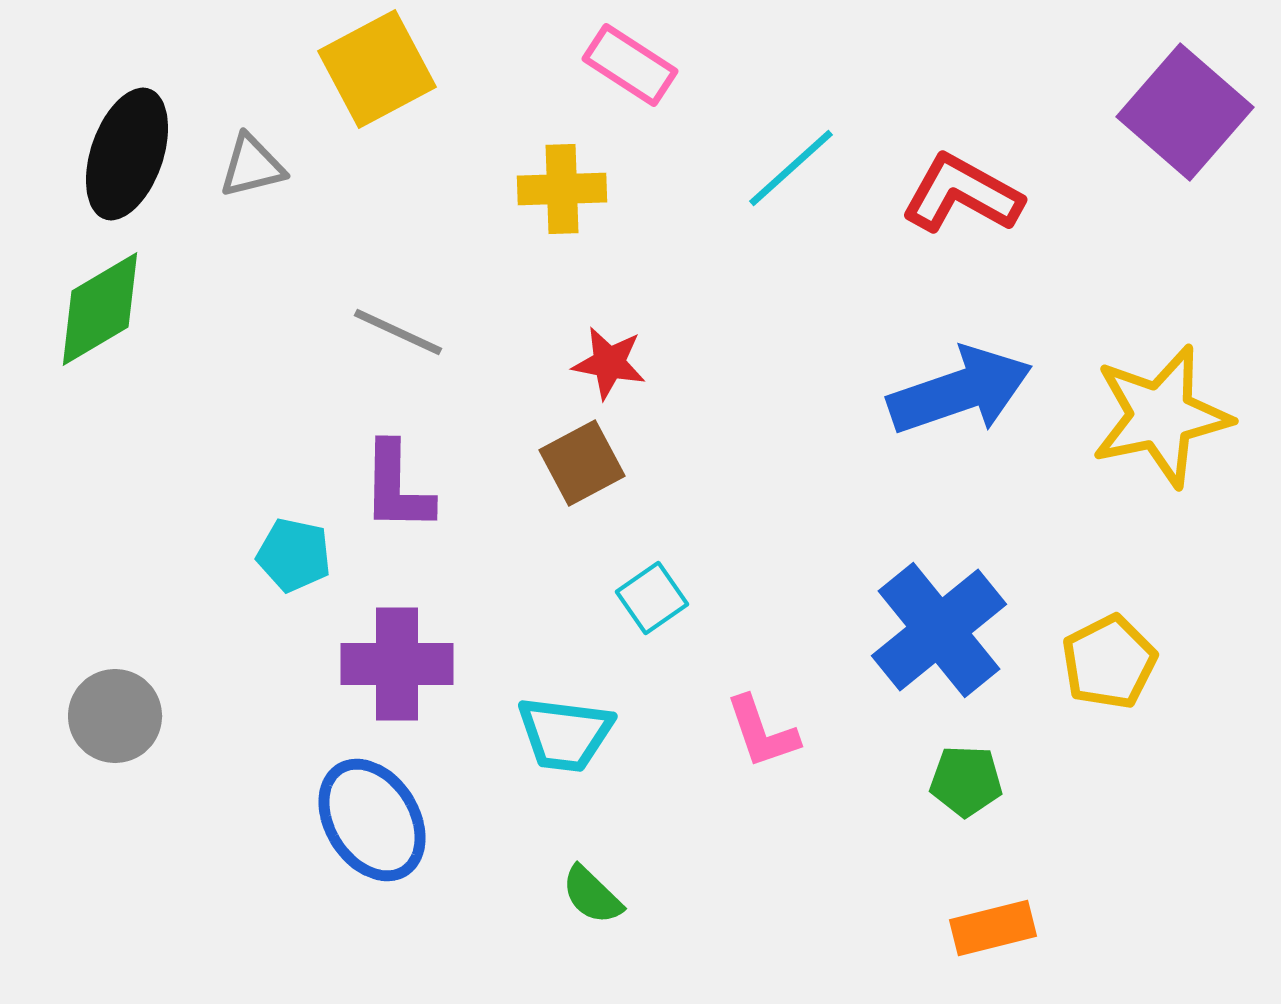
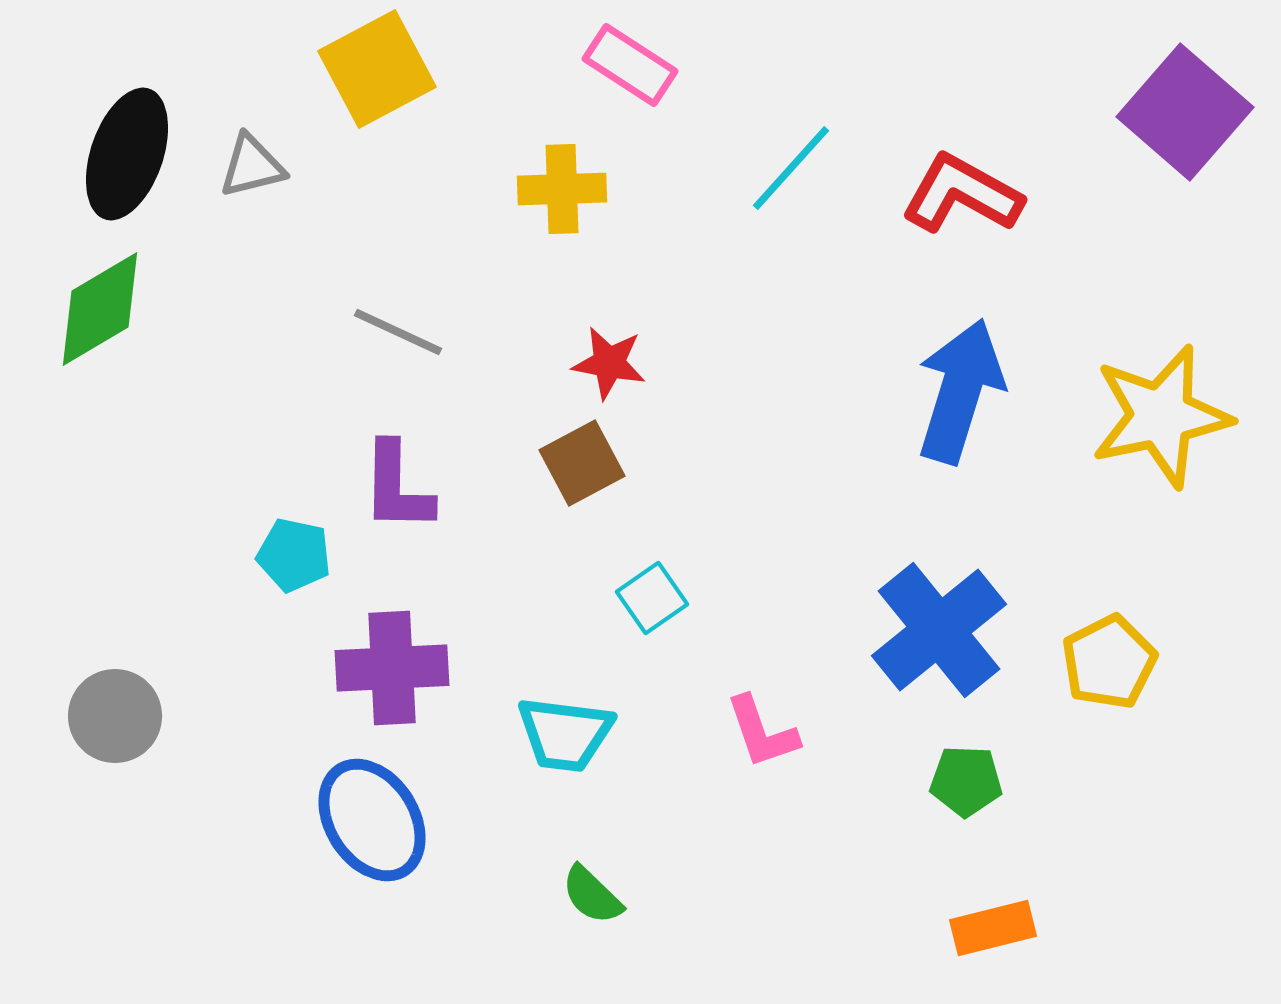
cyan line: rotated 6 degrees counterclockwise
blue arrow: rotated 54 degrees counterclockwise
purple cross: moved 5 px left, 4 px down; rotated 3 degrees counterclockwise
